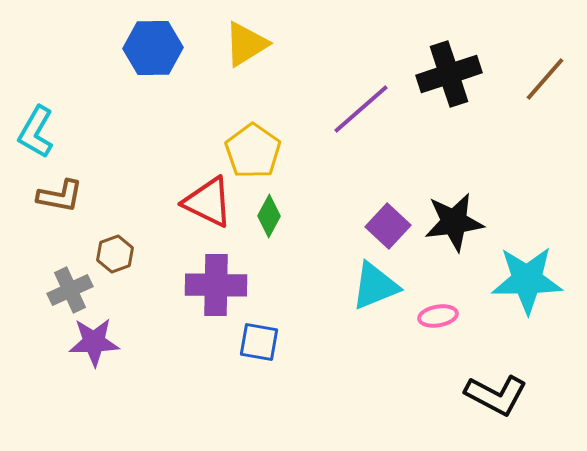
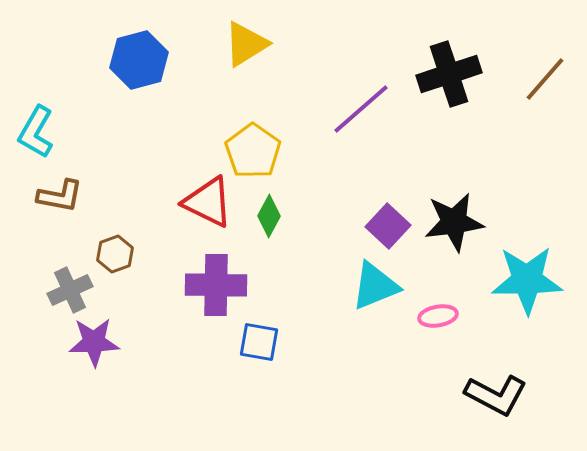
blue hexagon: moved 14 px left, 12 px down; rotated 14 degrees counterclockwise
